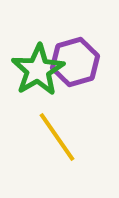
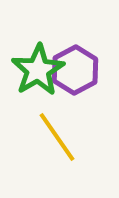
purple hexagon: moved 8 px down; rotated 12 degrees counterclockwise
